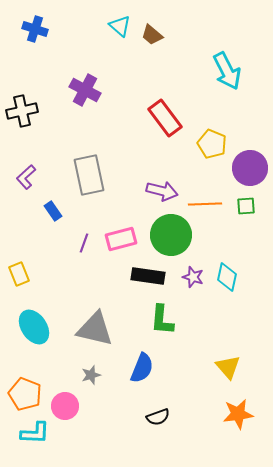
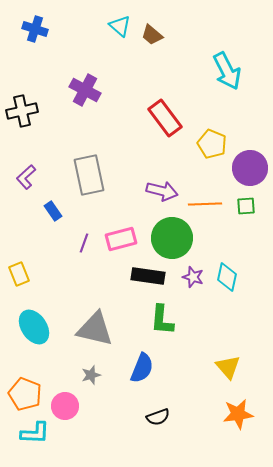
green circle: moved 1 px right, 3 px down
